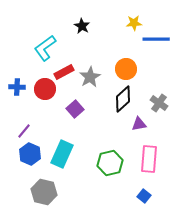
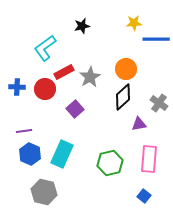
black star: rotated 28 degrees clockwise
black diamond: moved 2 px up
purple line: rotated 42 degrees clockwise
